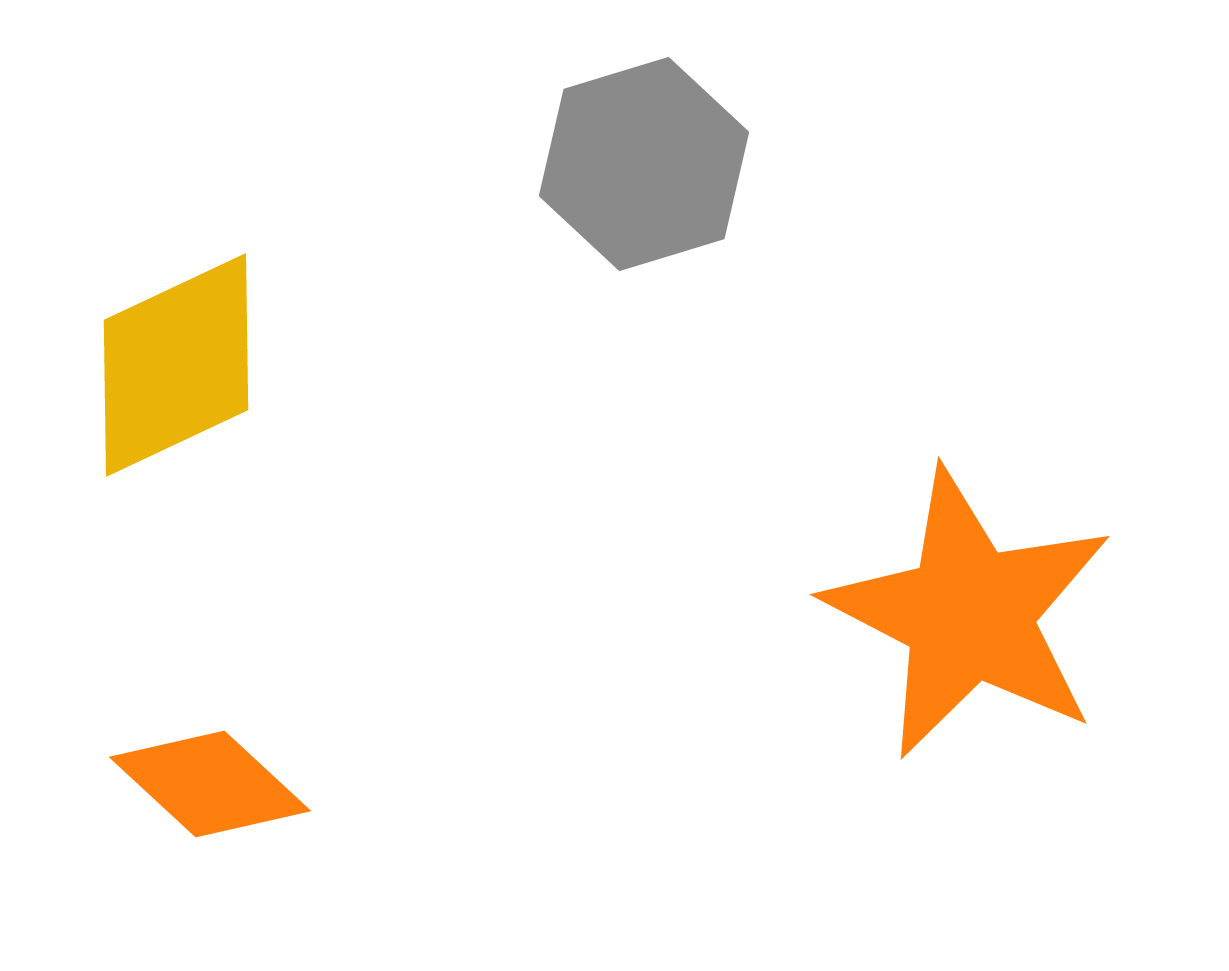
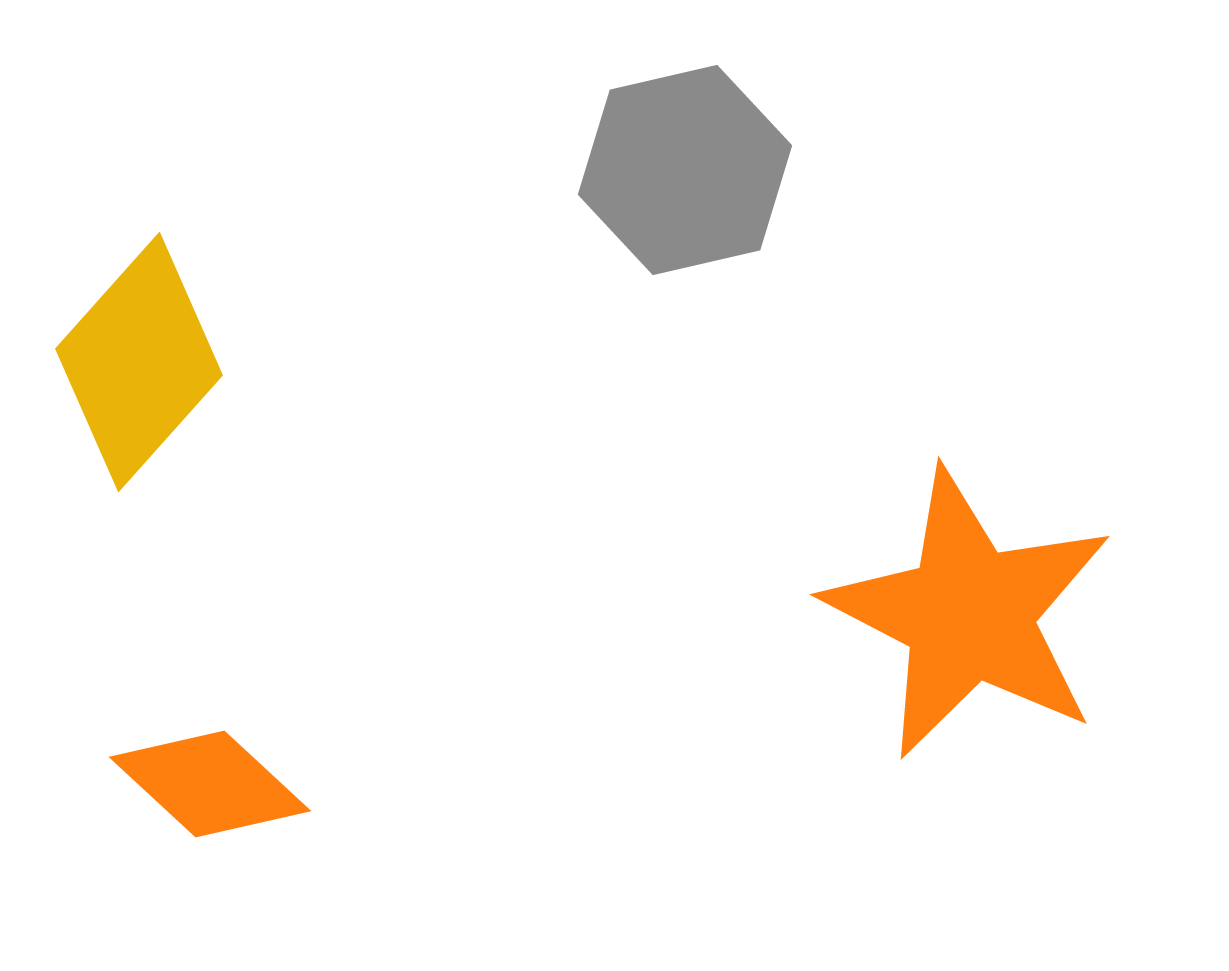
gray hexagon: moved 41 px right, 6 px down; rotated 4 degrees clockwise
yellow diamond: moved 37 px left, 3 px up; rotated 23 degrees counterclockwise
